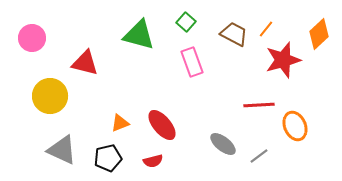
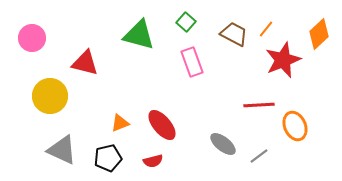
red star: rotated 6 degrees counterclockwise
